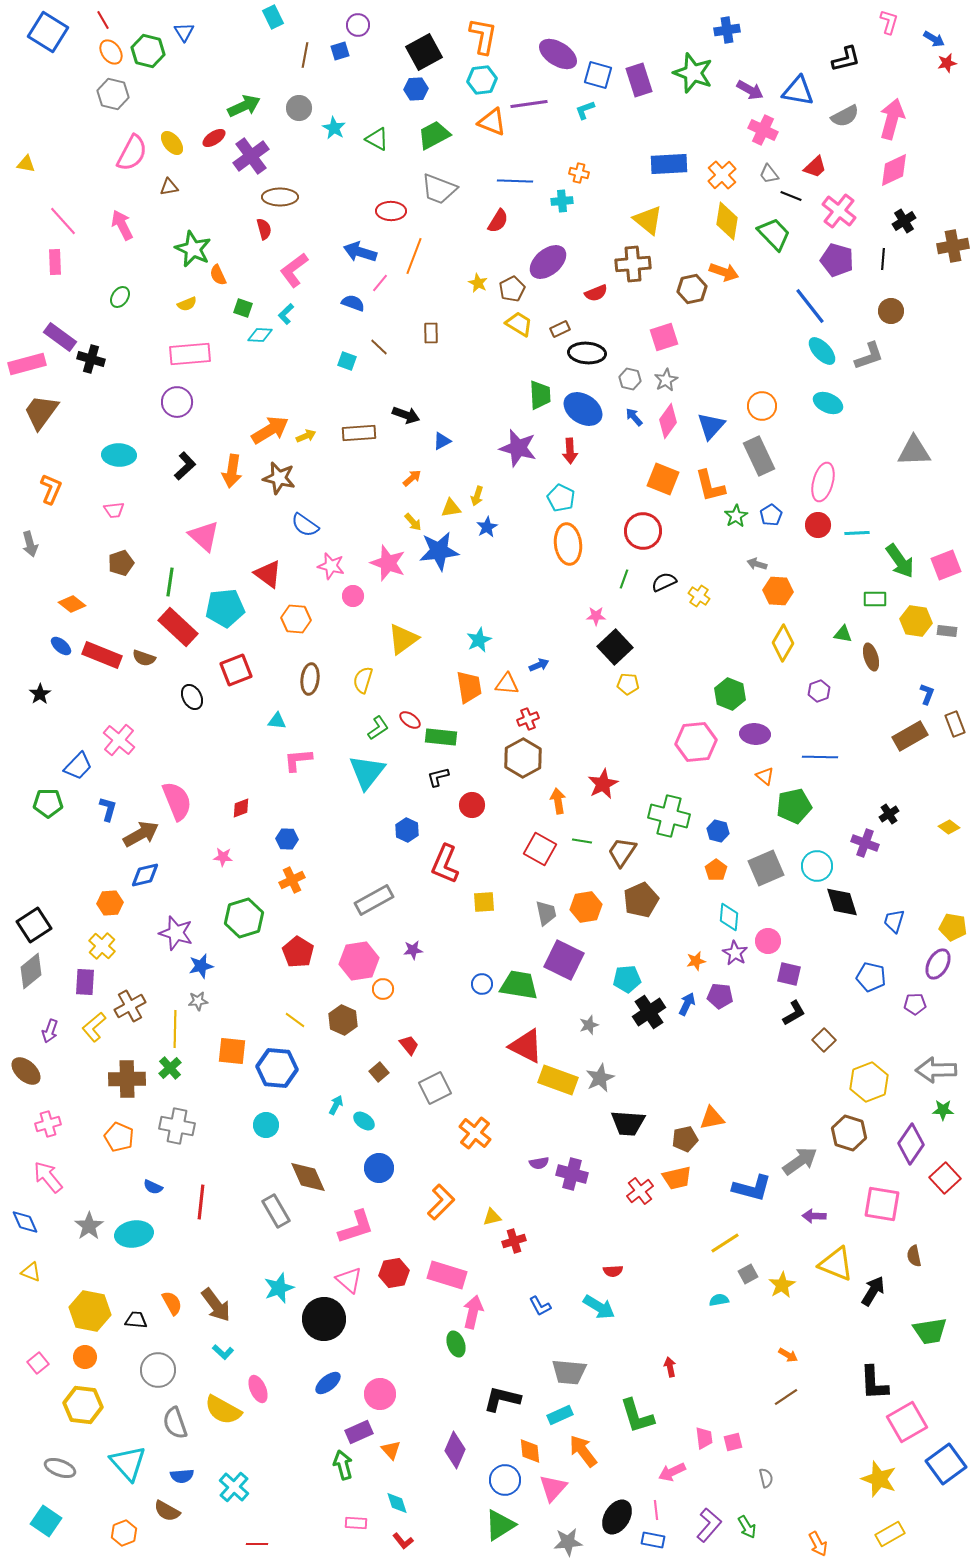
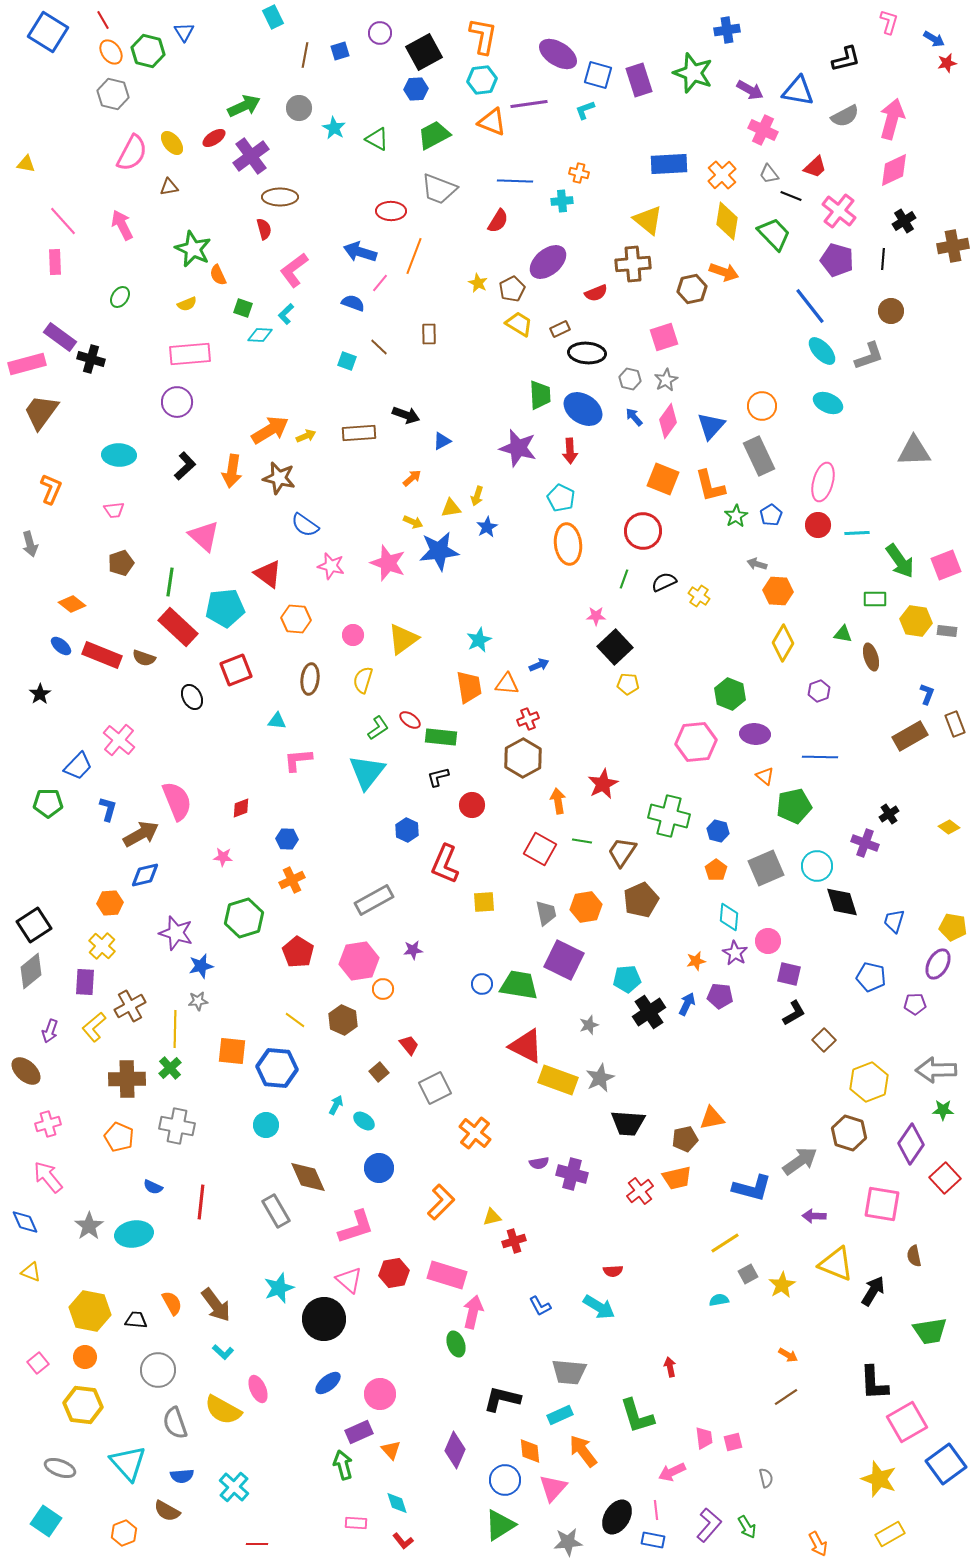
purple circle at (358, 25): moved 22 px right, 8 px down
brown rectangle at (431, 333): moved 2 px left, 1 px down
yellow arrow at (413, 522): rotated 24 degrees counterclockwise
pink circle at (353, 596): moved 39 px down
